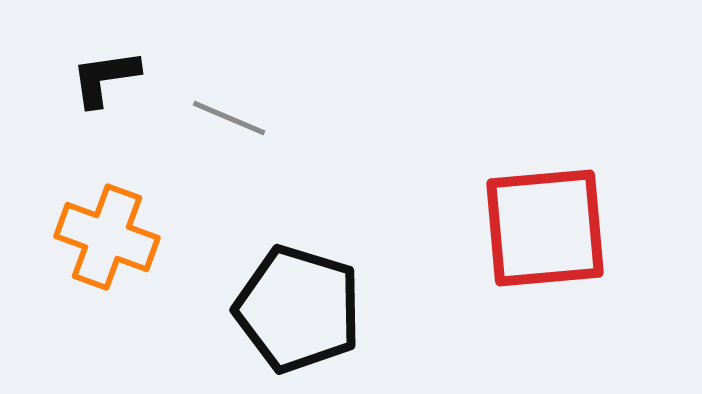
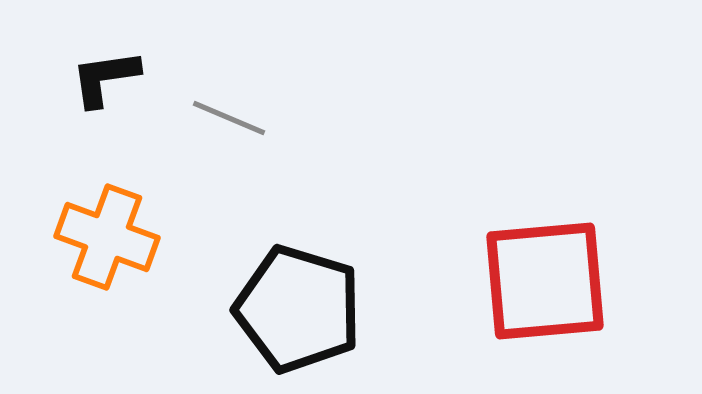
red square: moved 53 px down
